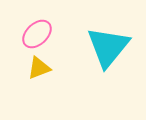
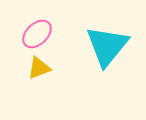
cyan triangle: moved 1 px left, 1 px up
